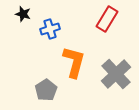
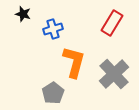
red rectangle: moved 5 px right, 4 px down
blue cross: moved 3 px right
gray cross: moved 2 px left
gray pentagon: moved 7 px right, 3 px down
